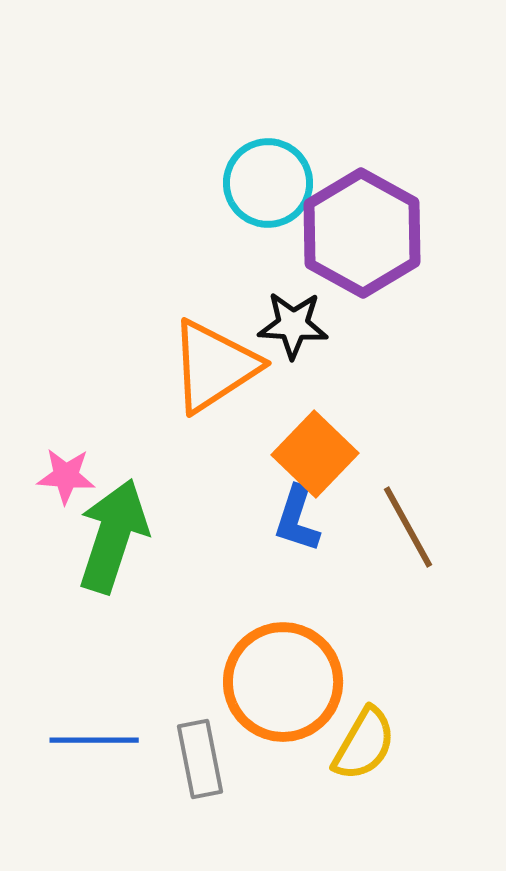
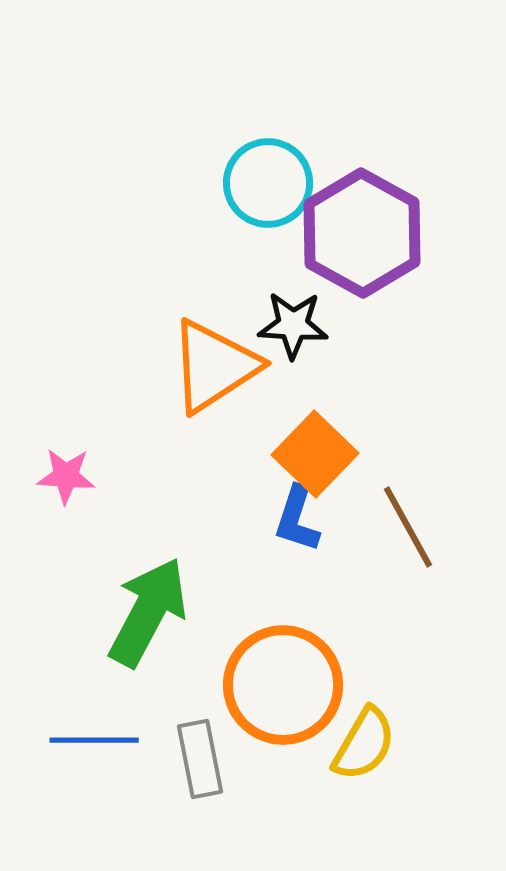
green arrow: moved 35 px right, 76 px down; rotated 10 degrees clockwise
orange circle: moved 3 px down
